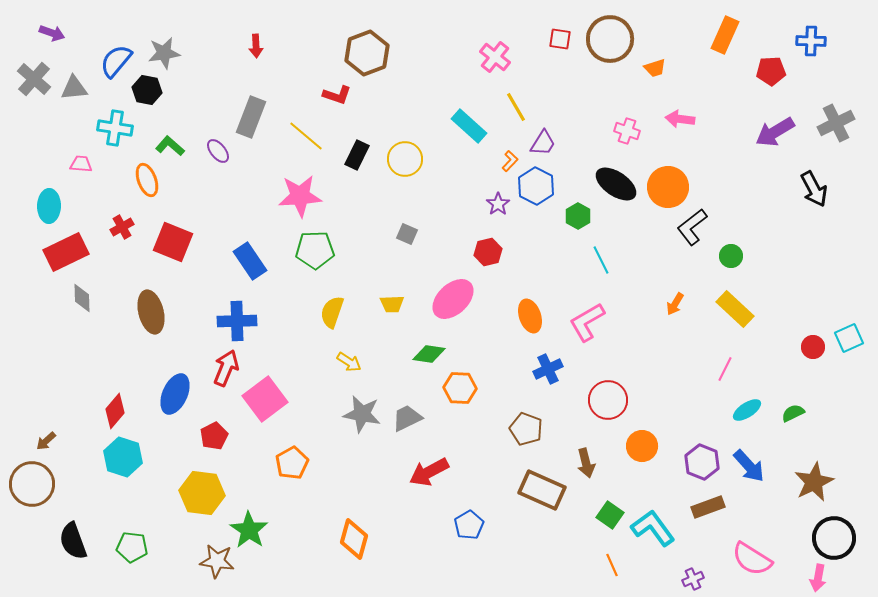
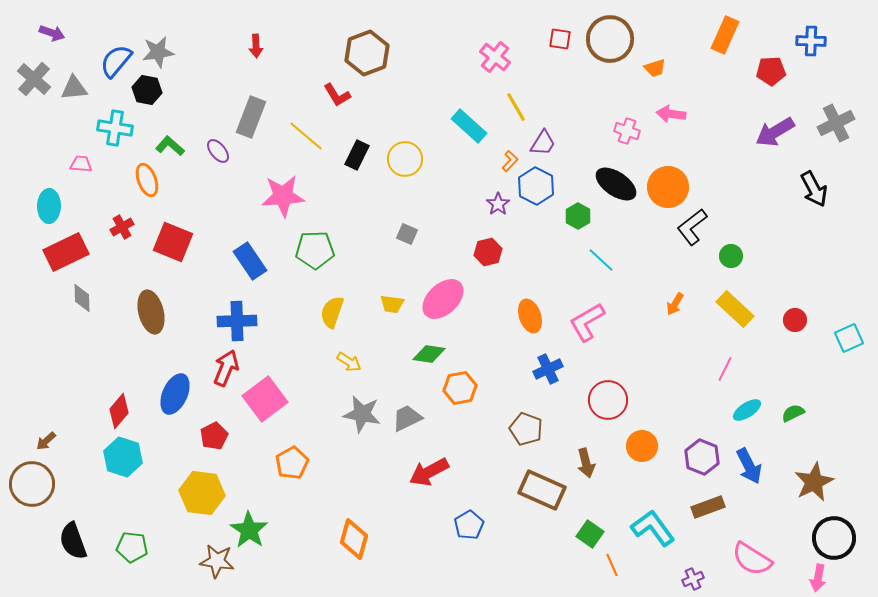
gray star at (164, 53): moved 6 px left, 1 px up
red L-shape at (337, 95): rotated 40 degrees clockwise
pink arrow at (680, 119): moved 9 px left, 5 px up
pink star at (300, 196): moved 17 px left
cyan line at (601, 260): rotated 20 degrees counterclockwise
pink ellipse at (453, 299): moved 10 px left
yellow trapezoid at (392, 304): rotated 10 degrees clockwise
red circle at (813, 347): moved 18 px left, 27 px up
orange hexagon at (460, 388): rotated 12 degrees counterclockwise
red diamond at (115, 411): moved 4 px right
purple hexagon at (702, 462): moved 5 px up
blue arrow at (749, 466): rotated 15 degrees clockwise
green square at (610, 515): moved 20 px left, 19 px down
